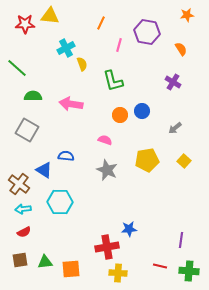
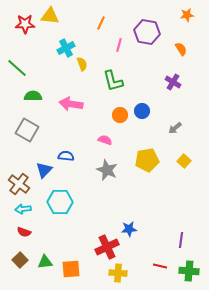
blue triangle: rotated 42 degrees clockwise
red semicircle: rotated 48 degrees clockwise
red cross: rotated 15 degrees counterclockwise
brown square: rotated 35 degrees counterclockwise
